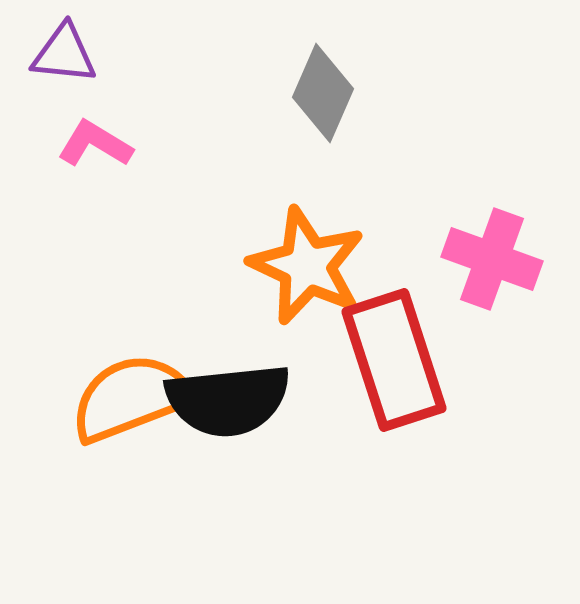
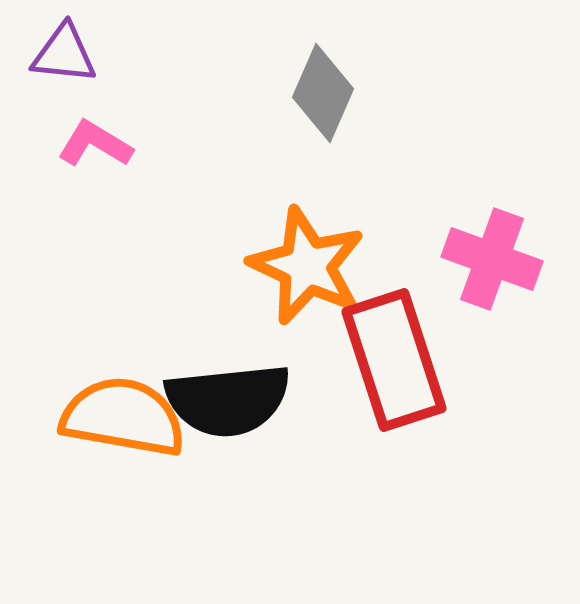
orange semicircle: moved 8 px left, 19 px down; rotated 31 degrees clockwise
